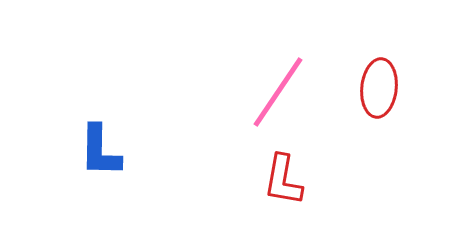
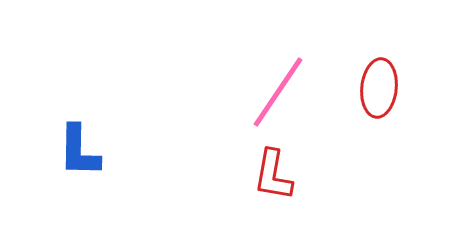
blue L-shape: moved 21 px left
red L-shape: moved 10 px left, 5 px up
